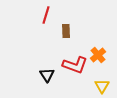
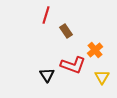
brown rectangle: rotated 32 degrees counterclockwise
orange cross: moved 3 px left, 5 px up
red L-shape: moved 2 px left
yellow triangle: moved 9 px up
